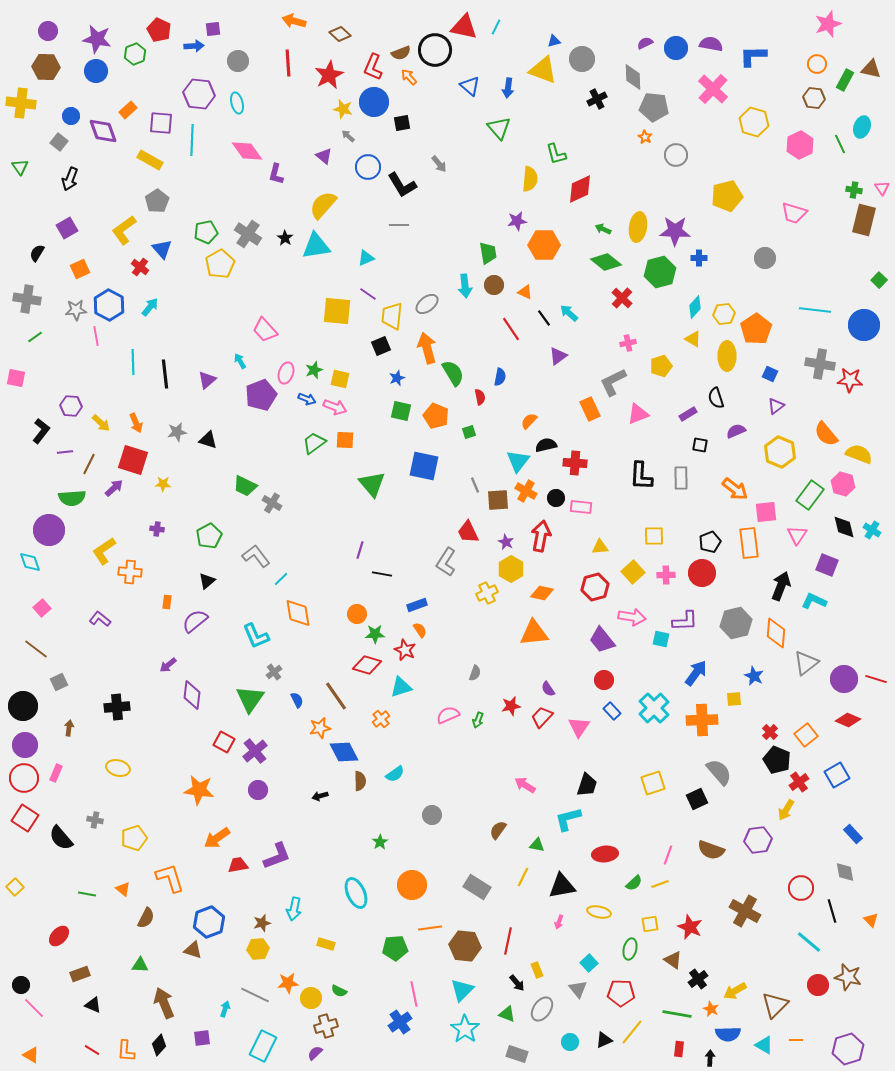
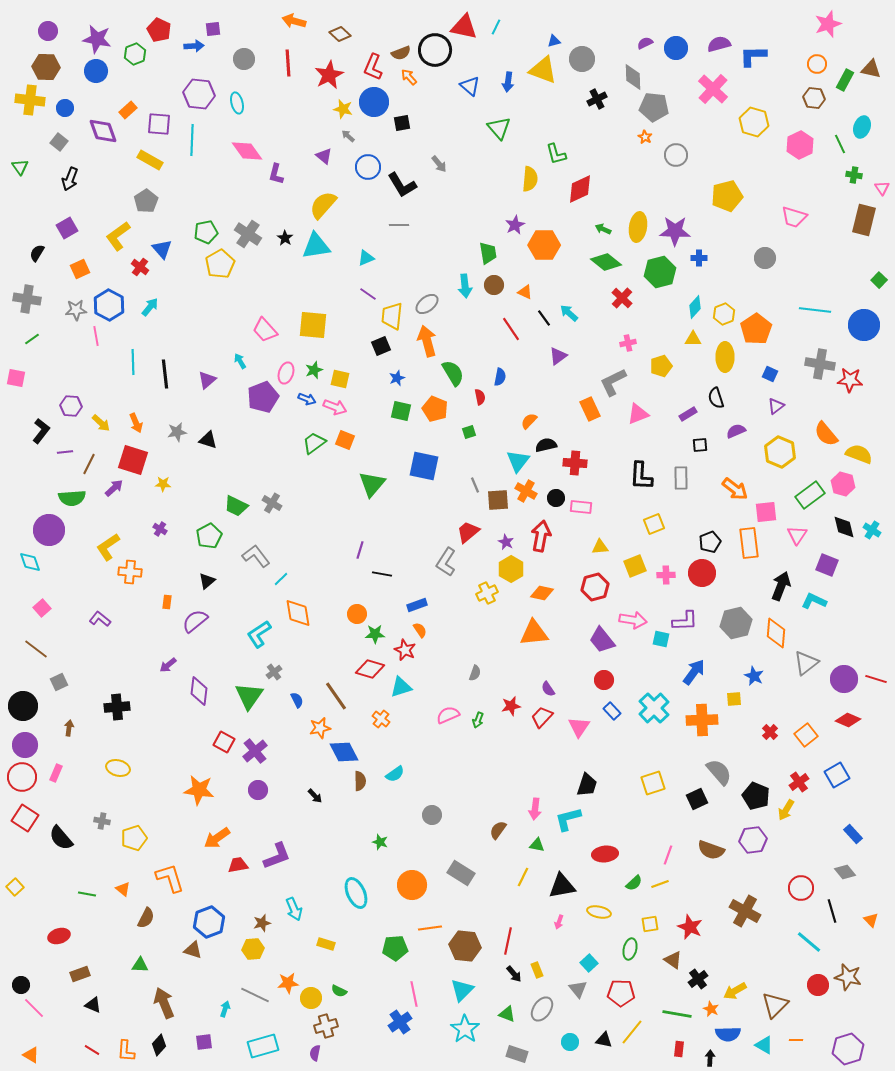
purple semicircle at (711, 44): moved 8 px right; rotated 25 degrees counterclockwise
gray circle at (238, 61): moved 6 px right, 2 px up
blue arrow at (508, 88): moved 6 px up
yellow cross at (21, 103): moved 9 px right, 3 px up
blue circle at (71, 116): moved 6 px left, 8 px up
purple square at (161, 123): moved 2 px left, 1 px down
green cross at (854, 190): moved 15 px up
gray pentagon at (157, 201): moved 11 px left
pink trapezoid at (794, 213): moved 4 px down
purple star at (517, 221): moved 2 px left, 4 px down; rotated 18 degrees counterclockwise
yellow L-shape at (124, 230): moved 6 px left, 6 px down
yellow square at (337, 311): moved 24 px left, 14 px down
yellow hexagon at (724, 314): rotated 15 degrees counterclockwise
green line at (35, 337): moved 3 px left, 2 px down
yellow triangle at (693, 339): rotated 30 degrees counterclockwise
orange arrow at (427, 348): moved 7 px up
yellow ellipse at (727, 356): moved 2 px left, 1 px down
purple pentagon at (261, 395): moved 2 px right, 2 px down
orange pentagon at (436, 416): moved 1 px left, 7 px up
orange square at (345, 440): rotated 18 degrees clockwise
black square at (700, 445): rotated 14 degrees counterclockwise
green triangle at (372, 484): rotated 20 degrees clockwise
green trapezoid at (245, 486): moved 9 px left, 20 px down
green rectangle at (810, 495): rotated 16 degrees clockwise
purple cross at (157, 529): moved 3 px right; rotated 24 degrees clockwise
red trapezoid at (468, 532): rotated 75 degrees clockwise
yellow square at (654, 536): moved 12 px up; rotated 20 degrees counterclockwise
yellow L-shape at (104, 551): moved 4 px right, 4 px up
yellow square at (633, 572): moved 2 px right, 6 px up; rotated 20 degrees clockwise
pink arrow at (632, 617): moved 1 px right, 3 px down
cyan L-shape at (256, 636): moved 3 px right, 2 px up; rotated 80 degrees clockwise
red diamond at (367, 665): moved 3 px right, 4 px down
blue arrow at (696, 673): moved 2 px left, 1 px up
purple diamond at (192, 695): moved 7 px right, 4 px up
green triangle at (250, 699): moved 1 px left, 3 px up
orange cross at (381, 719): rotated 12 degrees counterclockwise
black pentagon at (777, 760): moved 21 px left, 36 px down
red circle at (24, 778): moved 2 px left, 1 px up
pink arrow at (525, 785): moved 10 px right, 24 px down; rotated 115 degrees counterclockwise
black arrow at (320, 796): moved 5 px left; rotated 119 degrees counterclockwise
gray cross at (95, 820): moved 7 px right, 1 px down
purple hexagon at (758, 840): moved 5 px left
green star at (380, 842): rotated 21 degrees counterclockwise
gray diamond at (845, 872): rotated 30 degrees counterclockwise
gray rectangle at (477, 887): moved 16 px left, 14 px up
cyan arrow at (294, 909): rotated 35 degrees counterclockwise
red ellipse at (59, 936): rotated 30 degrees clockwise
yellow hexagon at (258, 949): moved 5 px left
black arrow at (517, 983): moved 3 px left, 9 px up
purple square at (202, 1038): moved 2 px right, 4 px down
black triangle at (604, 1040): rotated 36 degrees clockwise
cyan rectangle at (263, 1046): rotated 48 degrees clockwise
purple semicircle at (315, 1053): rotated 35 degrees counterclockwise
